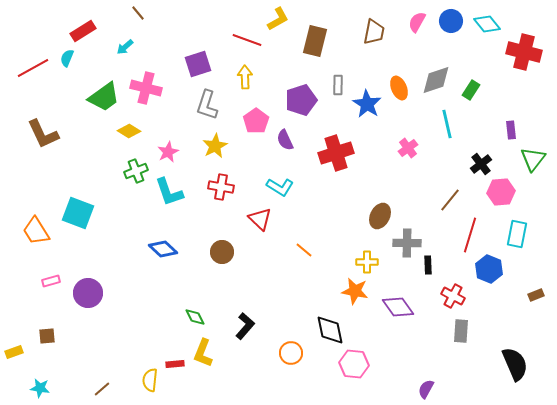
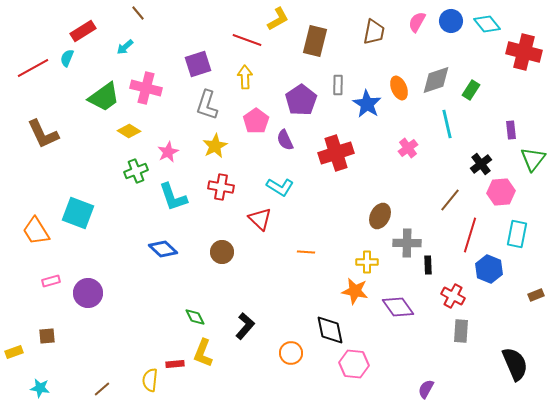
purple pentagon at (301, 100): rotated 16 degrees counterclockwise
cyan L-shape at (169, 192): moved 4 px right, 5 px down
orange line at (304, 250): moved 2 px right, 2 px down; rotated 36 degrees counterclockwise
